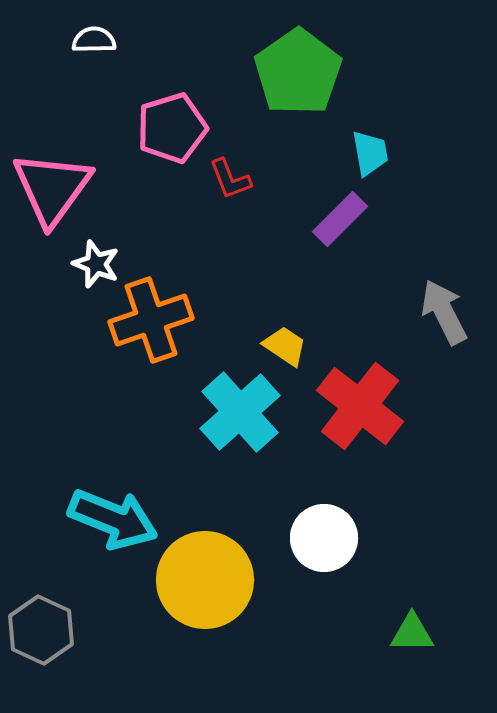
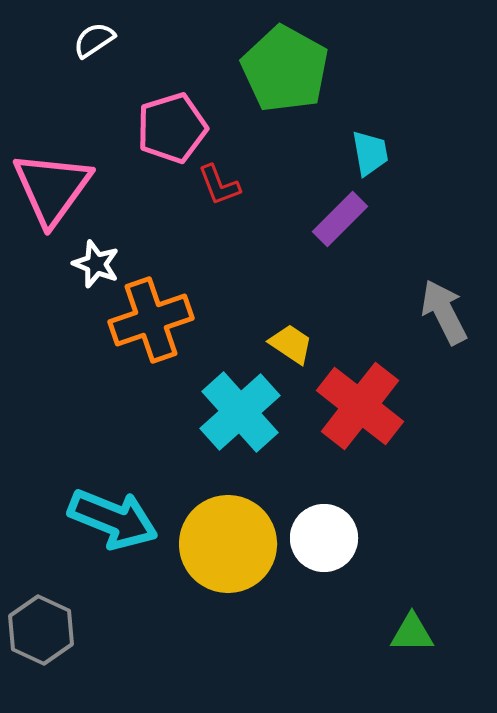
white semicircle: rotated 33 degrees counterclockwise
green pentagon: moved 13 px left, 3 px up; rotated 8 degrees counterclockwise
red L-shape: moved 11 px left, 6 px down
yellow trapezoid: moved 6 px right, 2 px up
yellow circle: moved 23 px right, 36 px up
